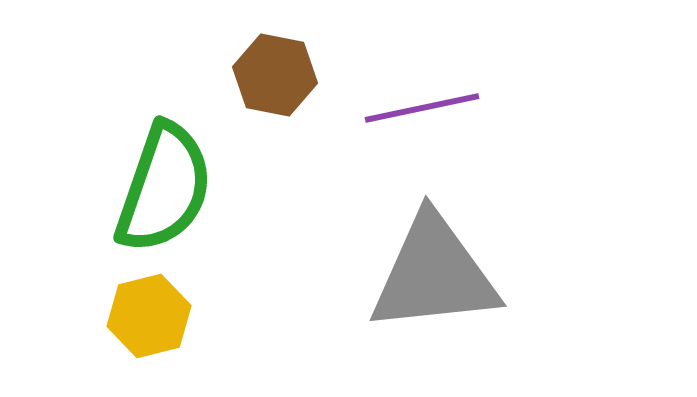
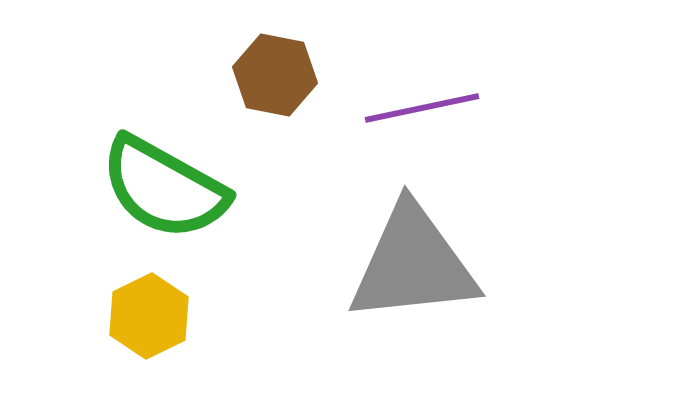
green semicircle: rotated 100 degrees clockwise
gray triangle: moved 21 px left, 10 px up
yellow hexagon: rotated 12 degrees counterclockwise
